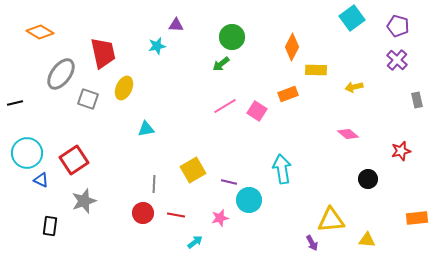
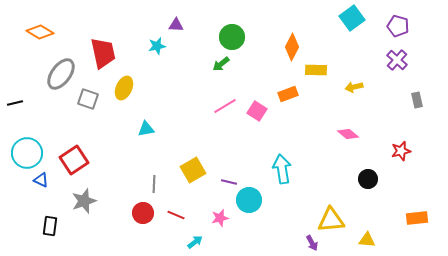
red line at (176, 215): rotated 12 degrees clockwise
